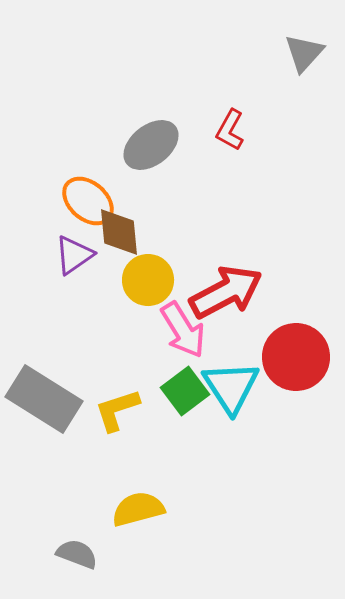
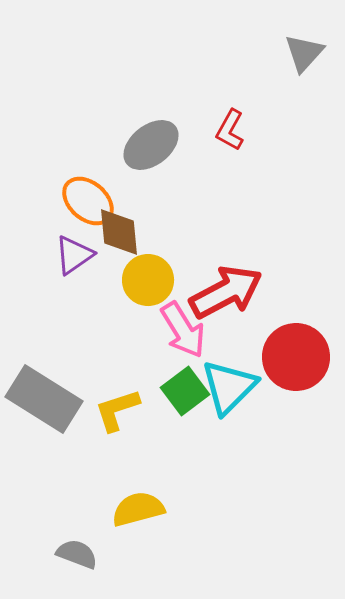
cyan triangle: moved 2 px left; rotated 18 degrees clockwise
